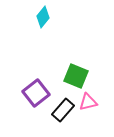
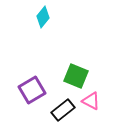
purple square: moved 4 px left, 3 px up; rotated 8 degrees clockwise
pink triangle: moved 3 px right, 1 px up; rotated 42 degrees clockwise
black rectangle: rotated 10 degrees clockwise
